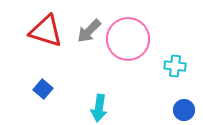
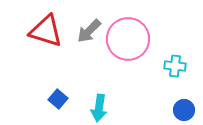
blue square: moved 15 px right, 10 px down
